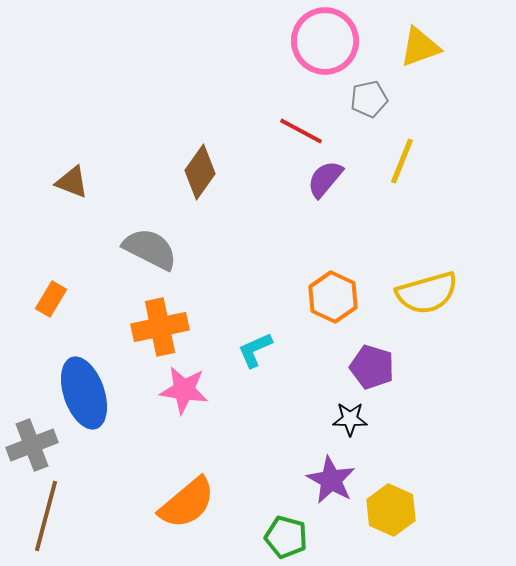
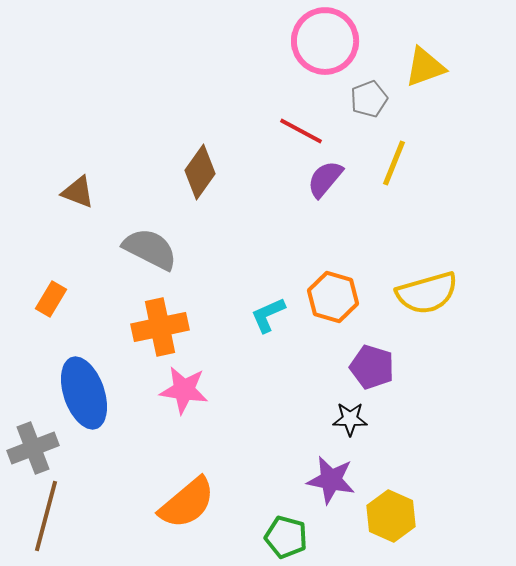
yellow triangle: moved 5 px right, 20 px down
gray pentagon: rotated 9 degrees counterclockwise
yellow line: moved 8 px left, 2 px down
brown triangle: moved 6 px right, 10 px down
orange hexagon: rotated 9 degrees counterclockwise
cyan L-shape: moved 13 px right, 35 px up
gray cross: moved 1 px right, 3 px down
purple star: rotated 18 degrees counterclockwise
yellow hexagon: moved 6 px down
